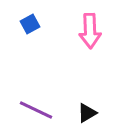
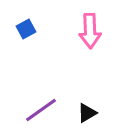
blue square: moved 4 px left, 5 px down
purple line: moved 5 px right; rotated 60 degrees counterclockwise
